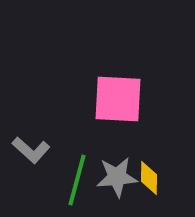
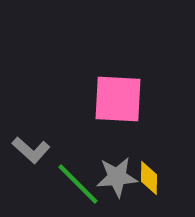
green line: moved 1 px right, 4 px down; rotated 60 degrees counterclockwise
